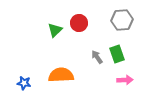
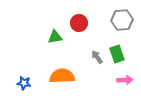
green triangle: moved 7 px down; rotated 35 degrees clockwise
orange semicircle: moved 1 px right, 1 px down
